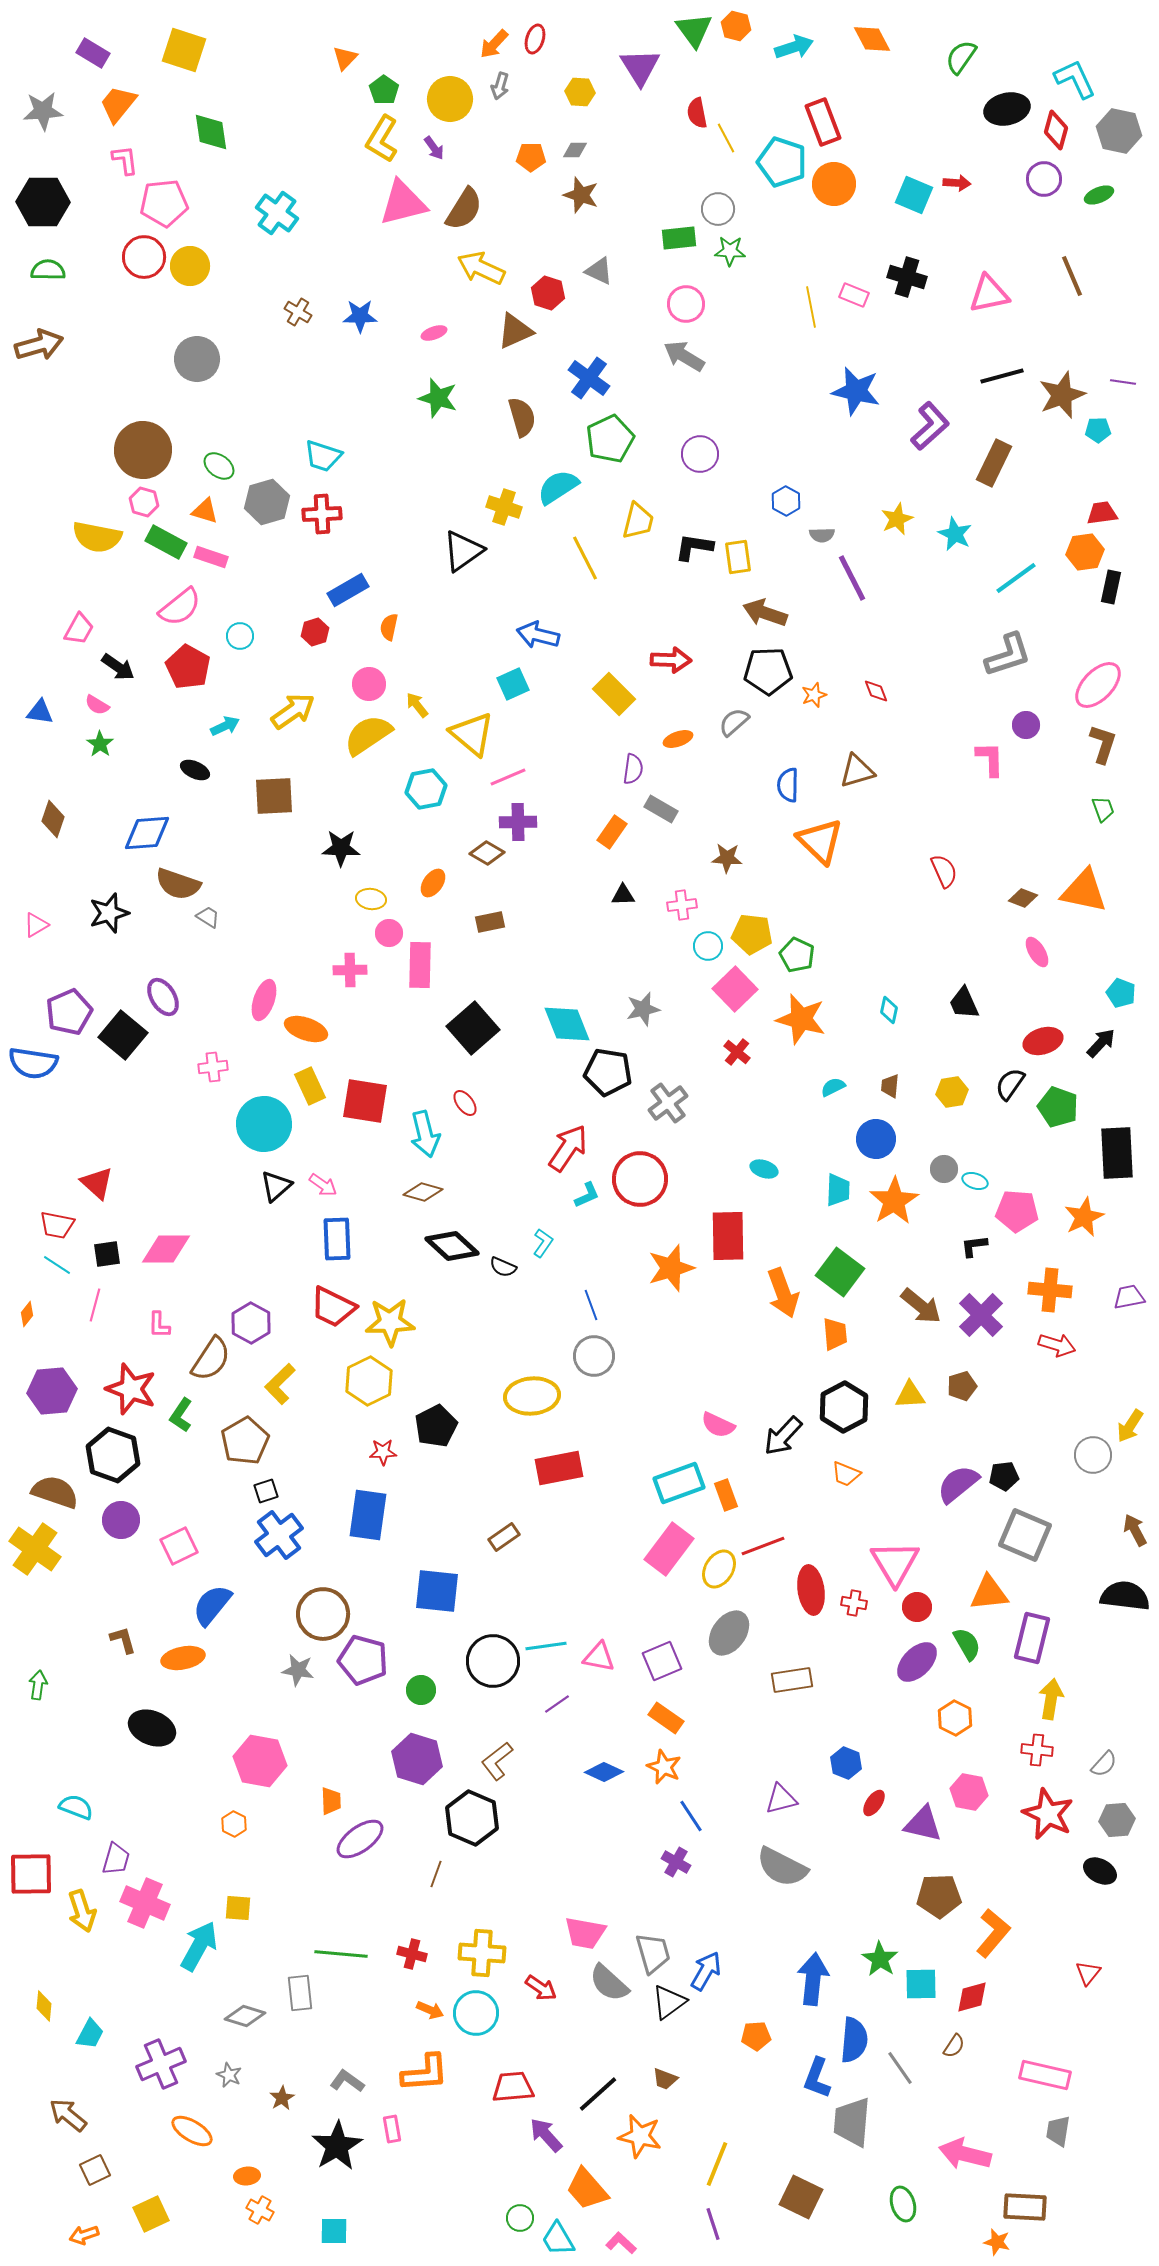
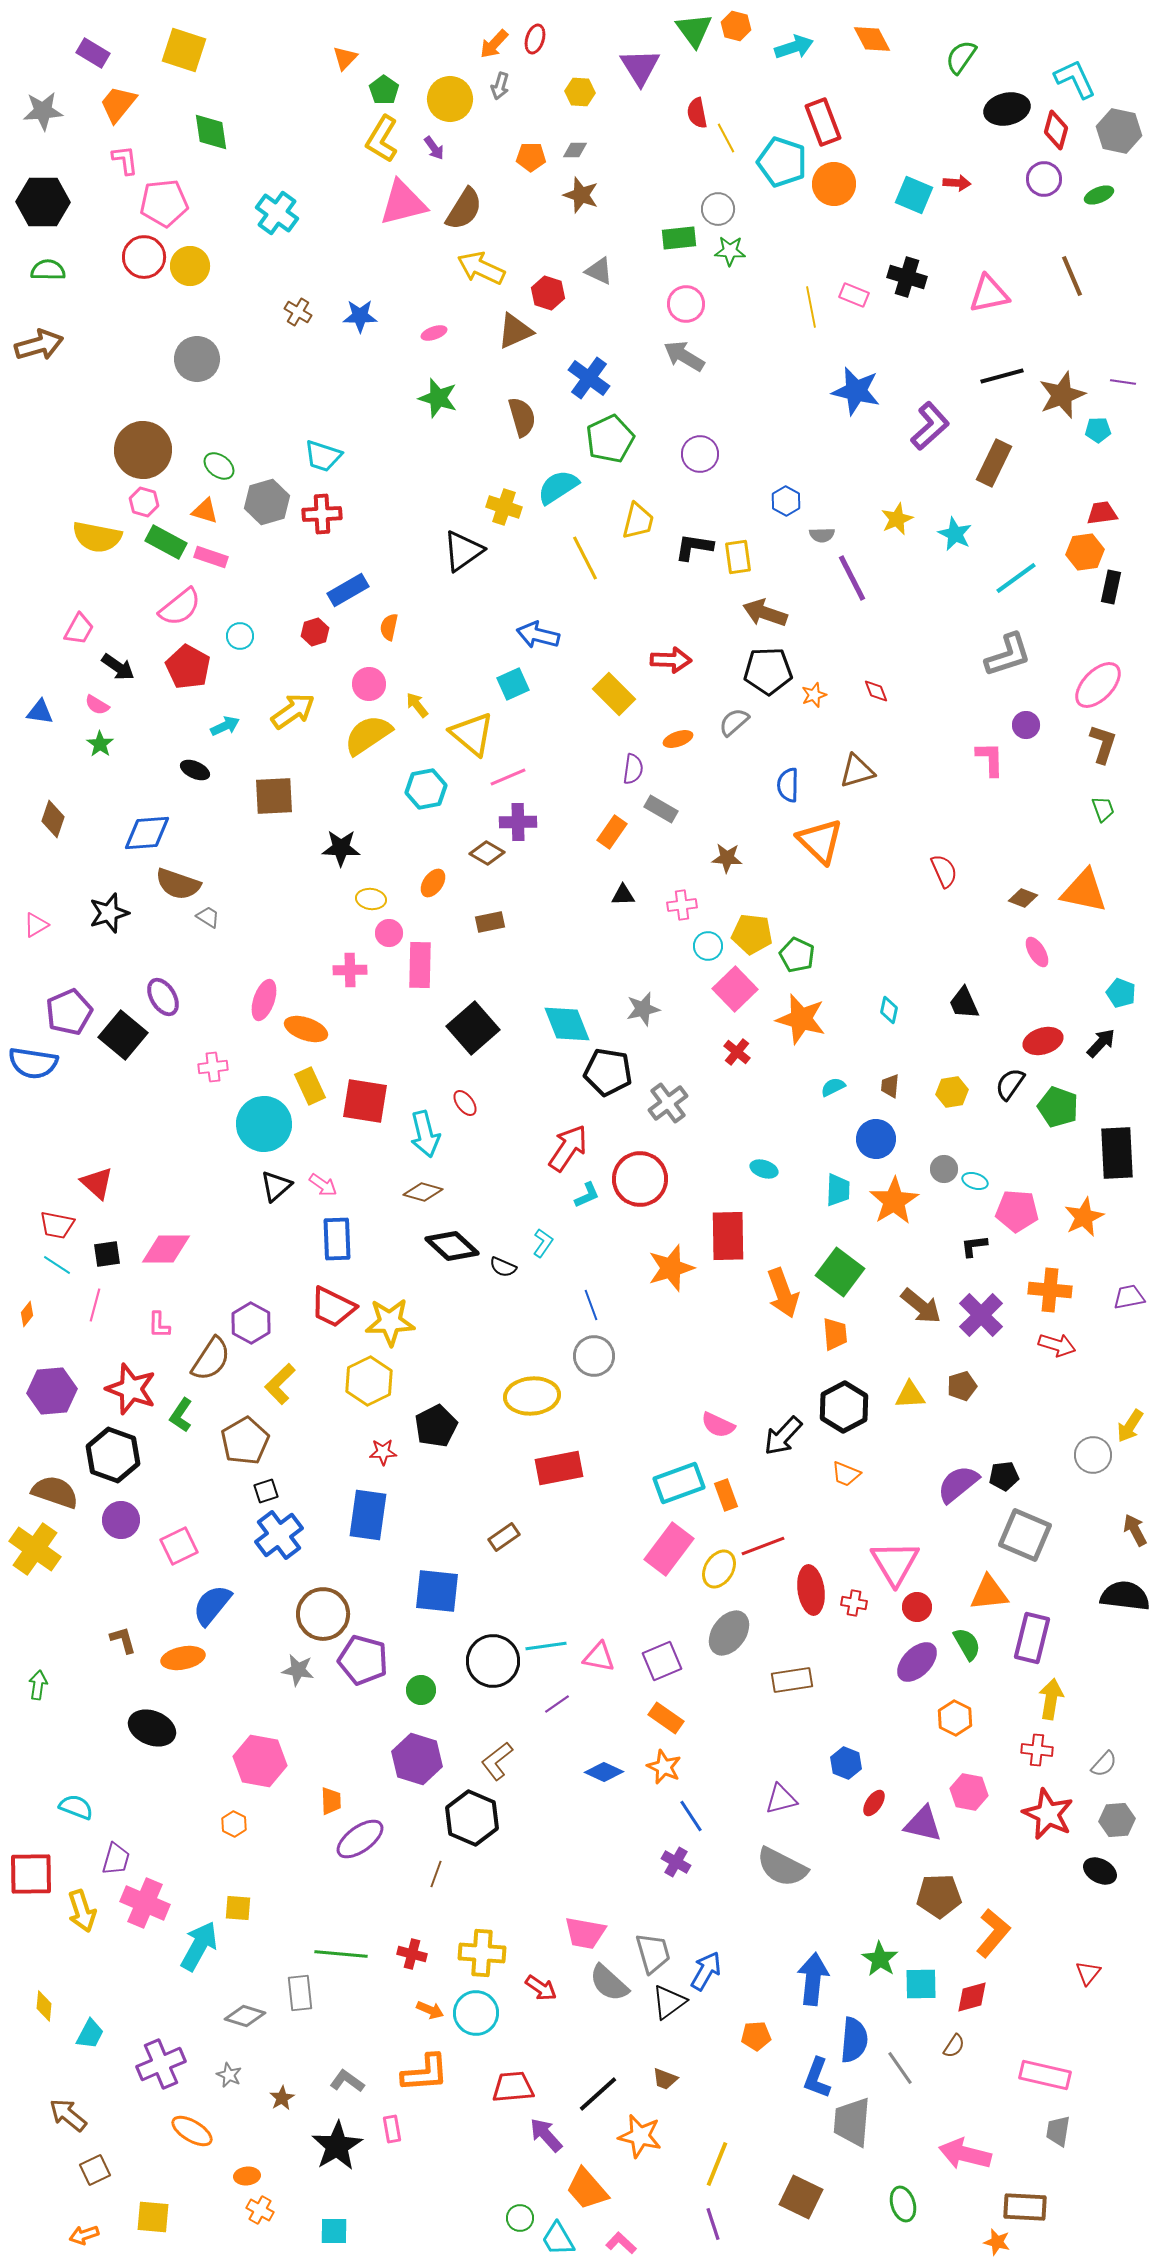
yellow square at (151, 2214): moved 2 px right, 3 px down; rotated 30 degrees clockwise
